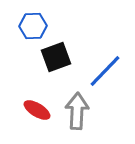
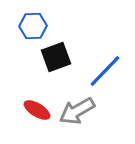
gray arrow: rotated 123 degrees counterclockwise
